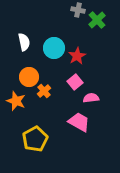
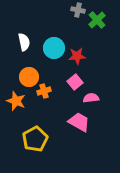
red star: rotated 24 degrees clockwise
orange cross: rotated 24 degrees clockwise
